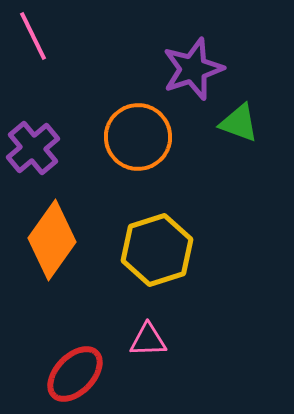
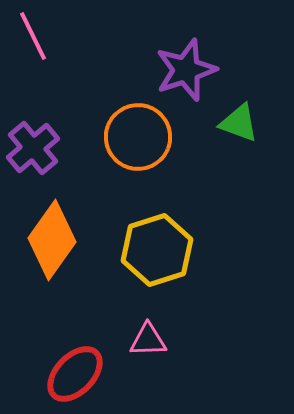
purple star: moved 7 px left, 1 px down
